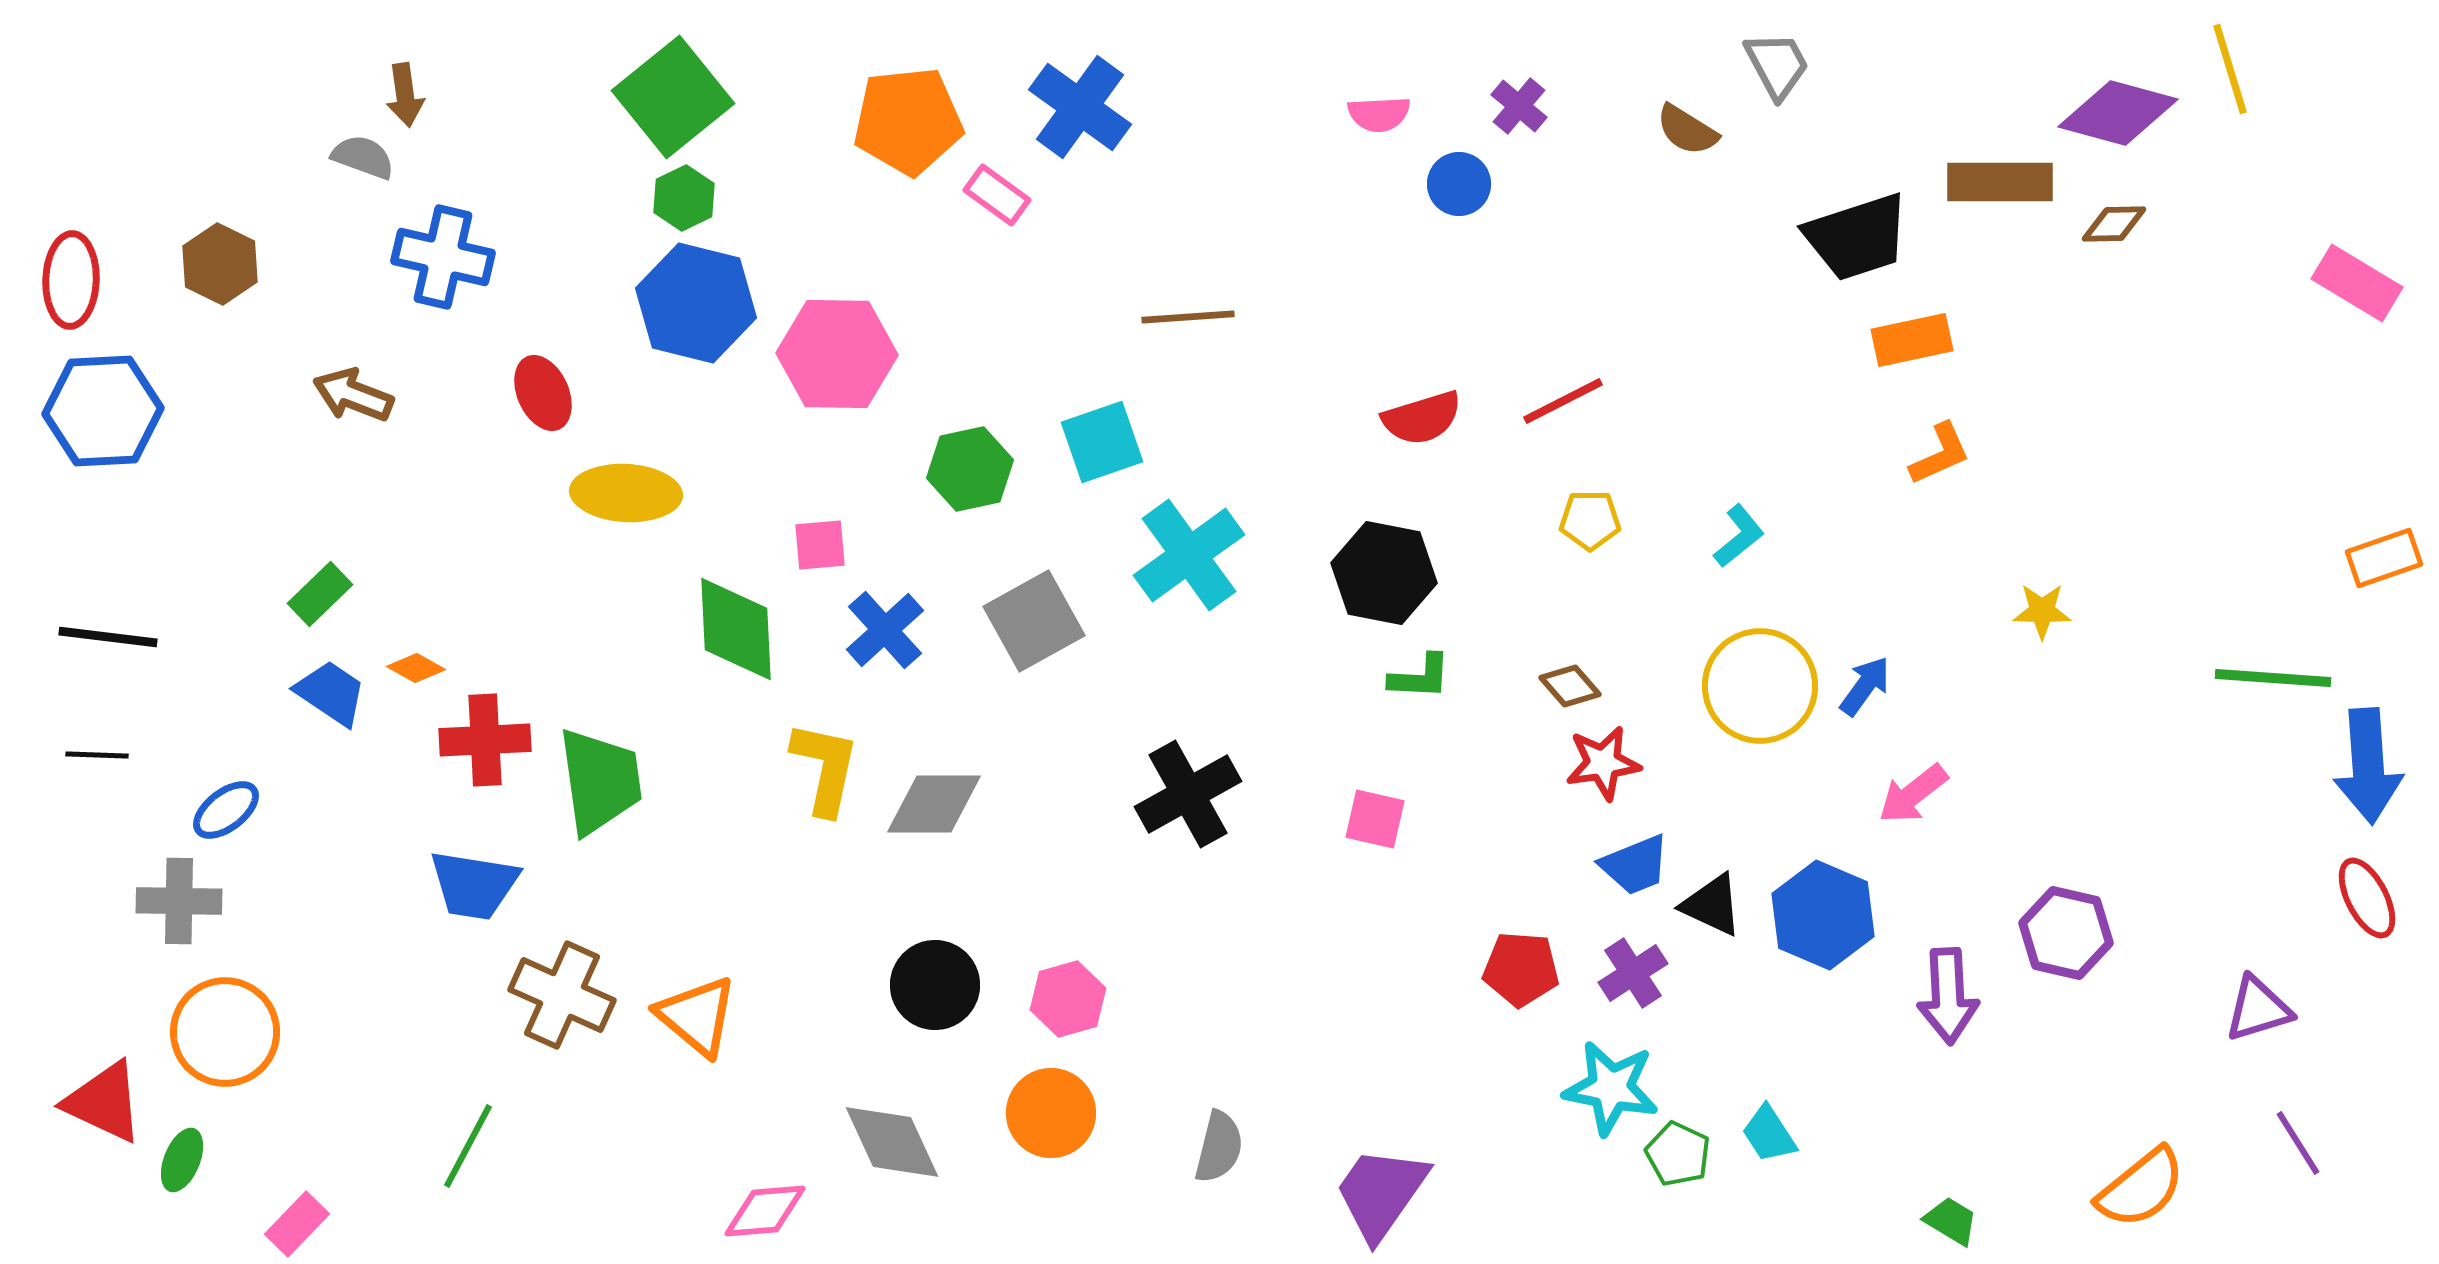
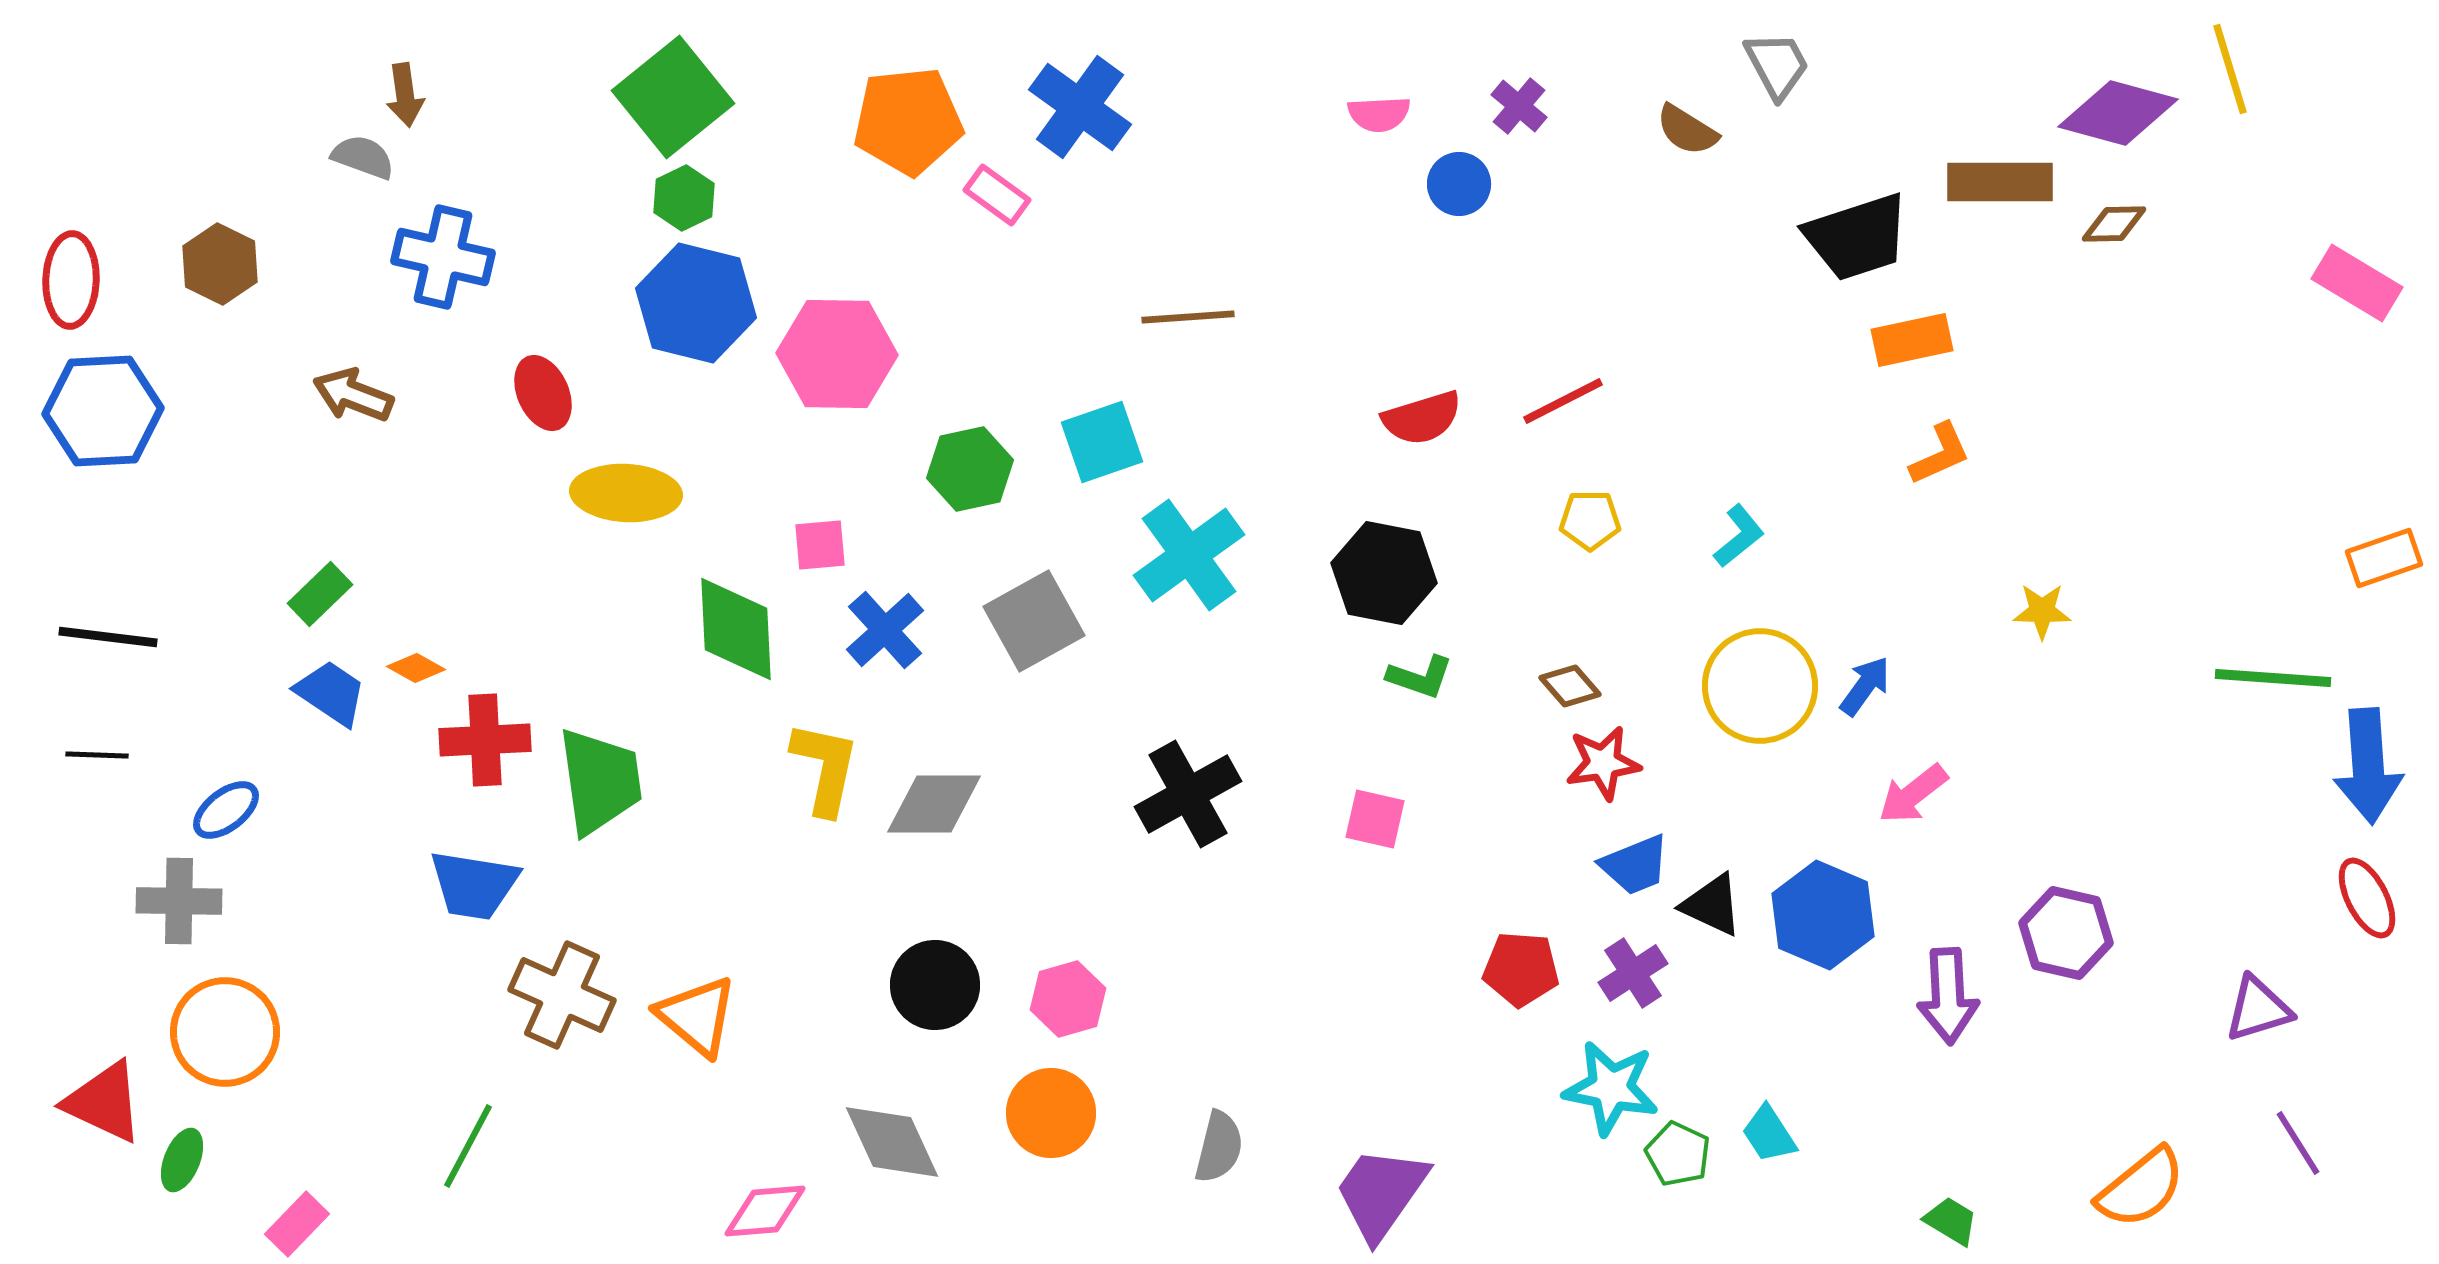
green L-shape at (1420, 677): rotated 16 degrees clockwise
